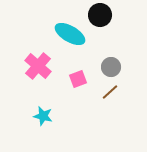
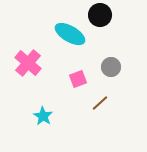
pink cross: moved 10 px left, 3 px up
brown line: moved 10 px left, 11 px down
cyan star: rotated 18 degrees clockwise
